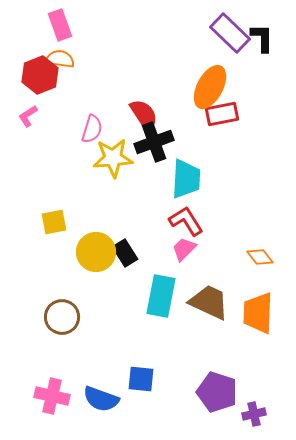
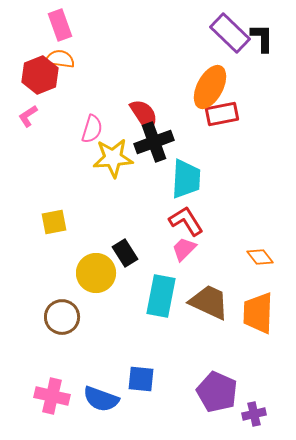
yellow circle: moved 21 px down
purple pentagon: rotated 6 degrees clockwise
